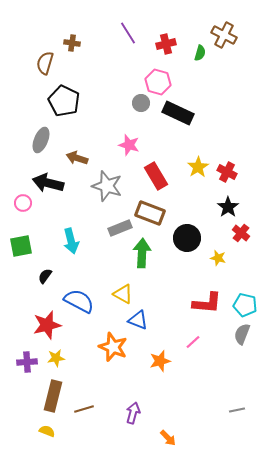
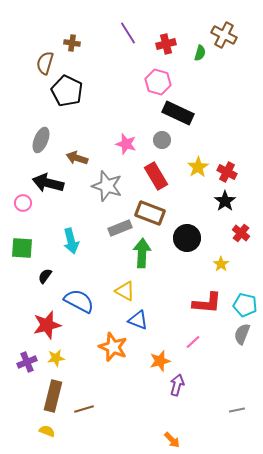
black pentagon at (64, 101): moved 3 px right, 10 px up
gray circle at (141, 103): moved 21 px right, 37 px down
pink star at (129, 145): moved 3 px left, 1 px up
black star at (228, 207): moved 3 px left, 6 px up
green square at (21, 246): moved 1 px right, 2 px down; rotated 15 degrees clockwise
yellow star at (218, 258): moved 3 px right, 6 px down; rotated 21 degrees clockwise
yellow triangle at (123, 294): moved 2 px right, 3 px up
purple cross at (27, 362): rotated 18 degrees counterclockwise
purple arrow at (133, 413): moved 44 px right, 28 px up
orange arrow at (168, 438): moved 4 px right, 2 px down
